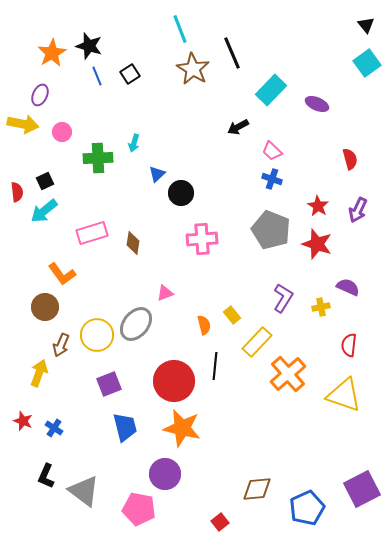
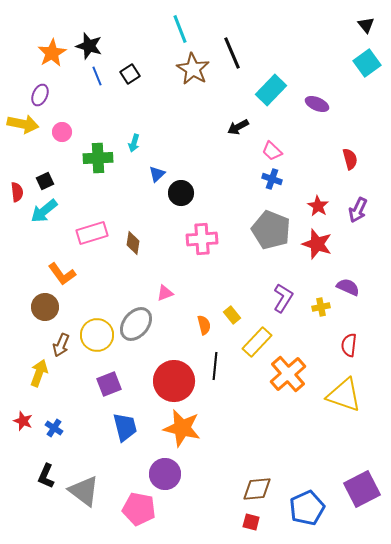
red square at (220, 522): moved 31 px right; rotated 36 degrees counterclockwise
